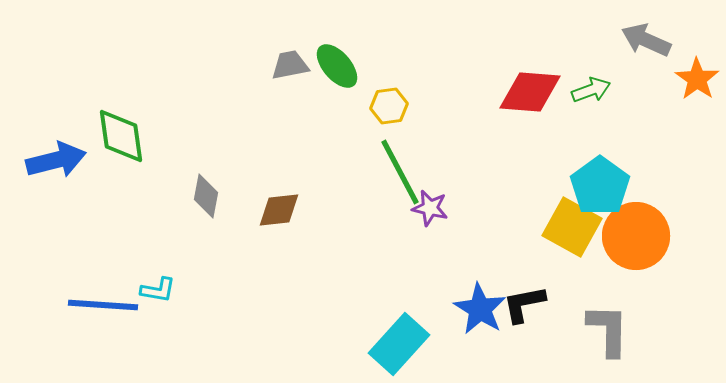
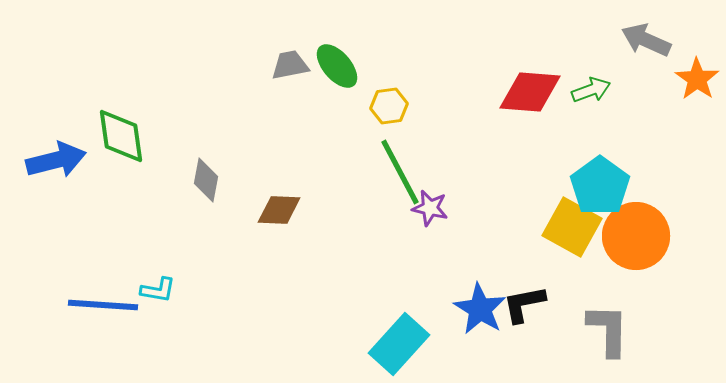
gray diamond: moved 16 px up
brown diamond: rotated 9 degrees clockwise
